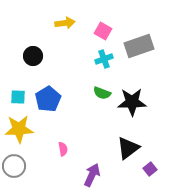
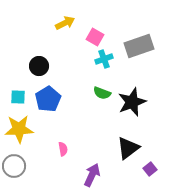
yellow arrow: rotated 18 degrees counterclockwise
pink square: moved 8 px left, 6 px down
black circle: moved 6 px right, 10 px down
black star: rotated 20 degrees counterclockwise
